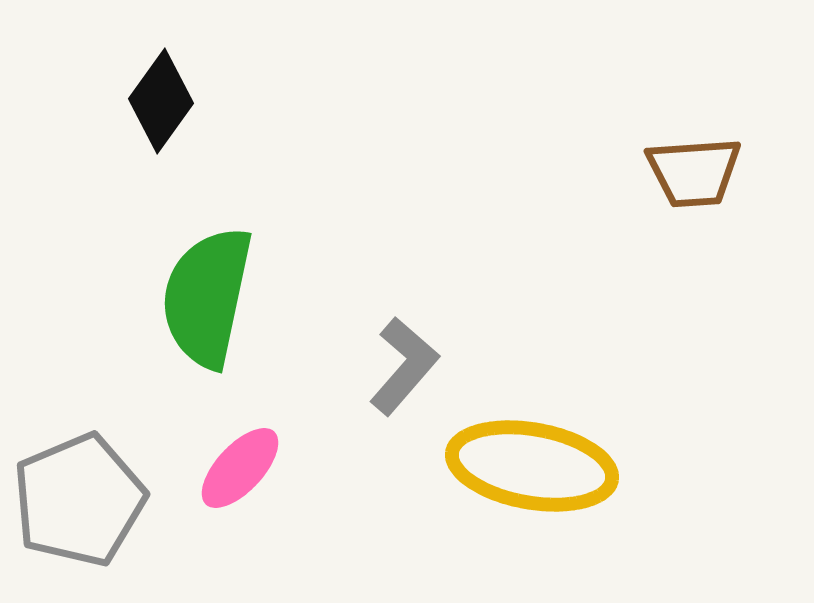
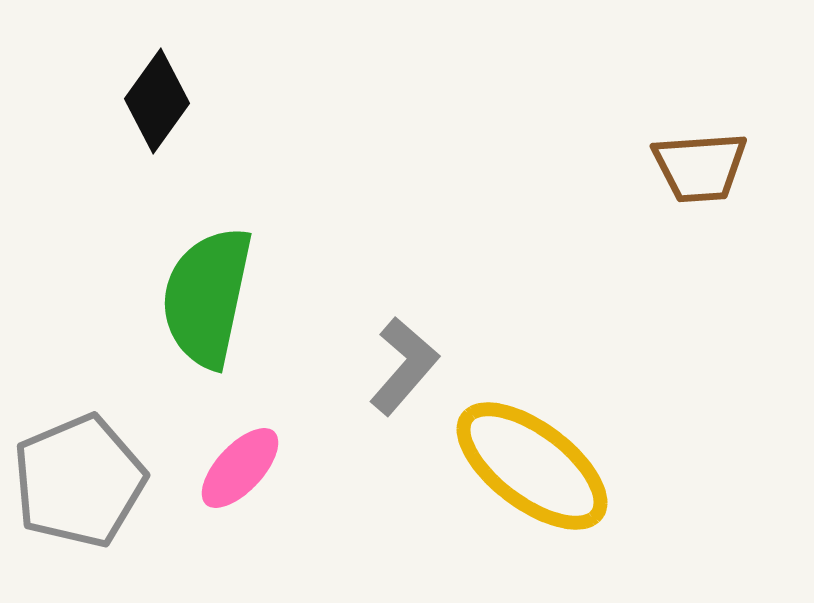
black diamond: moved 4 px left
brown trapezoid: moved 6 px right, 5 px up
yellow ellipse: rotated 27 degrees clockwise
gray pentagon: moved 19 px up
